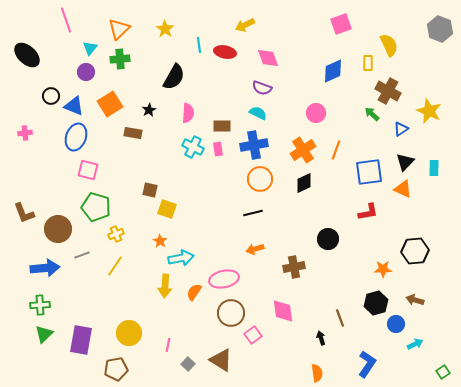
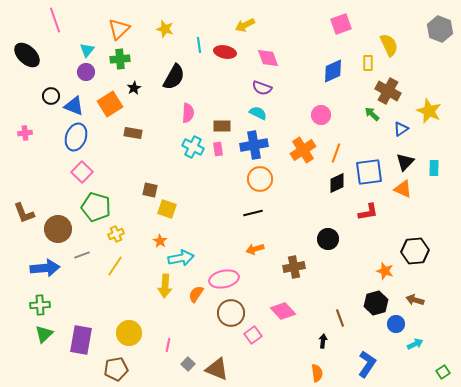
pink line at (66, 20): moved 11 px left
yellow star at (165, 29): rotated 18 degrees counterclockwise
cyan triangle at (90, 48): moved 3 px left, 2 px down
black star at (149, 110): moved 15 px left, 22 px up
pink circle at (316, 113): moved 5 px right, 2 px down
orange line at (336, 150): moved 3 px down
pink square at (88, 170): moved 6 px left, 2 px down; rotated 30 degrees clockwise
black diamond at (304, 183): moved 33 px right
orange star at (383, 269): moved 2 px right, 2 px down; rotated 18 degrees clockwise
orange semicircle at (194, 292): moved 2 px right, 2 px down
pink diamond at (283, 311): rotated 35 degrees counterclockwise
black arrow at (321, 338): moved 2 px right, 3 px down; rotated 24 degrees clockwise
brown triangle at (221, 360): moved 4 px left, 9 px down; rotated 10 degrees counterclockwise
